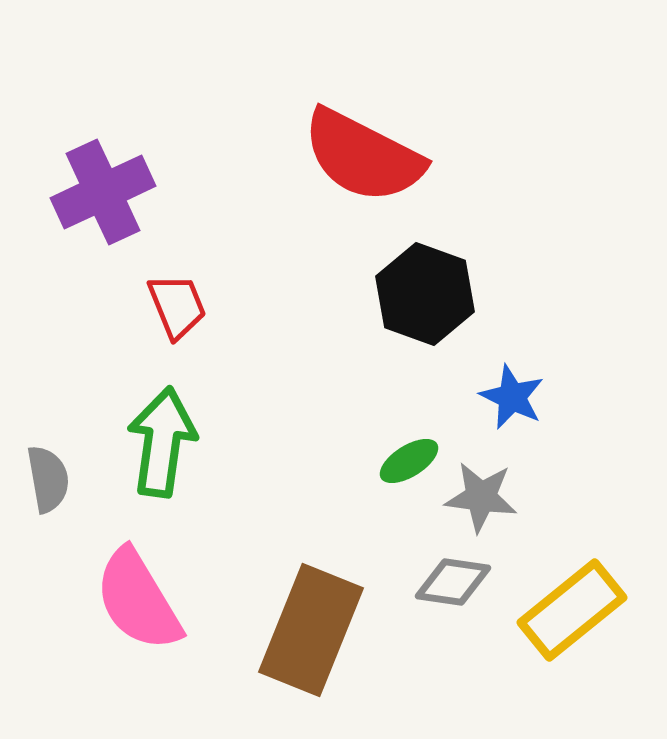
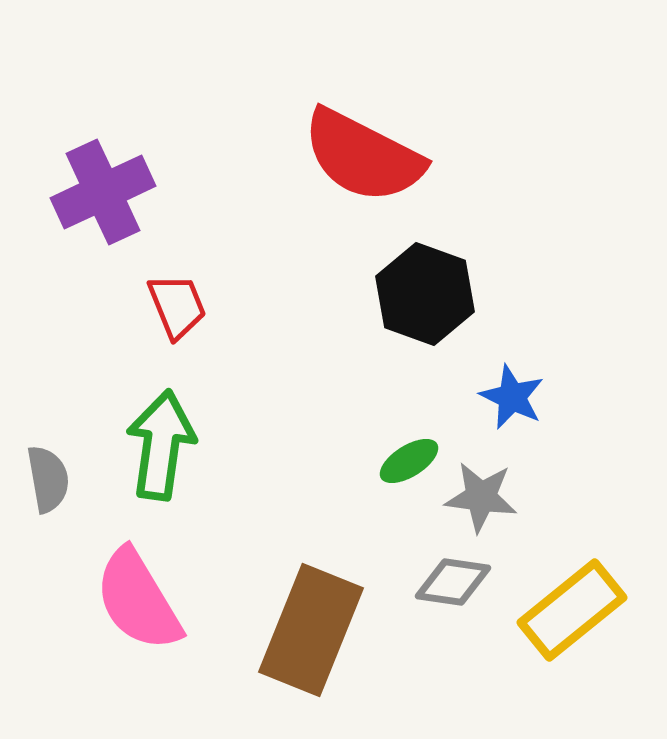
green arrow: moved 1 px left, 3 px down
